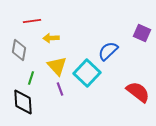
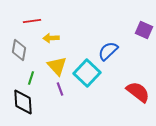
purple square: moved 2 px right, 3 px up
